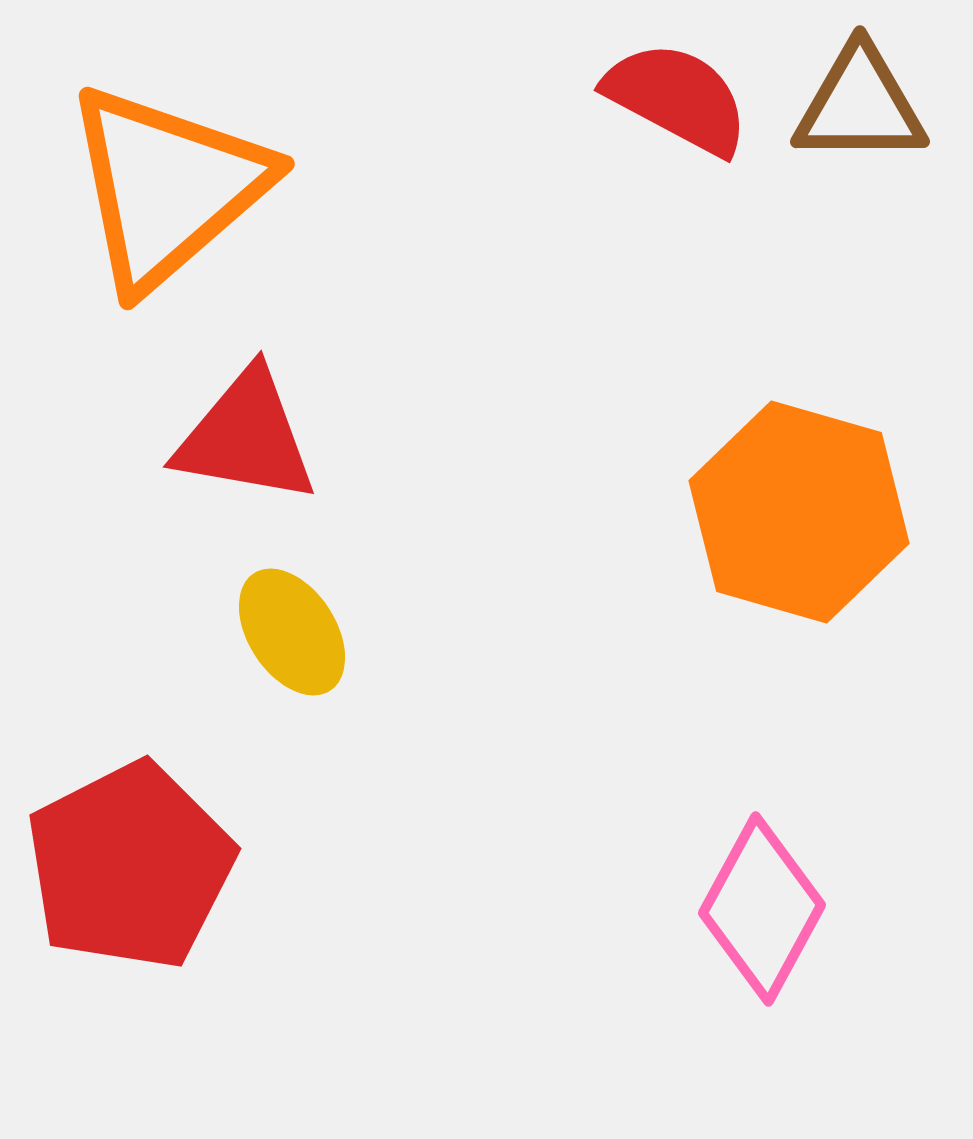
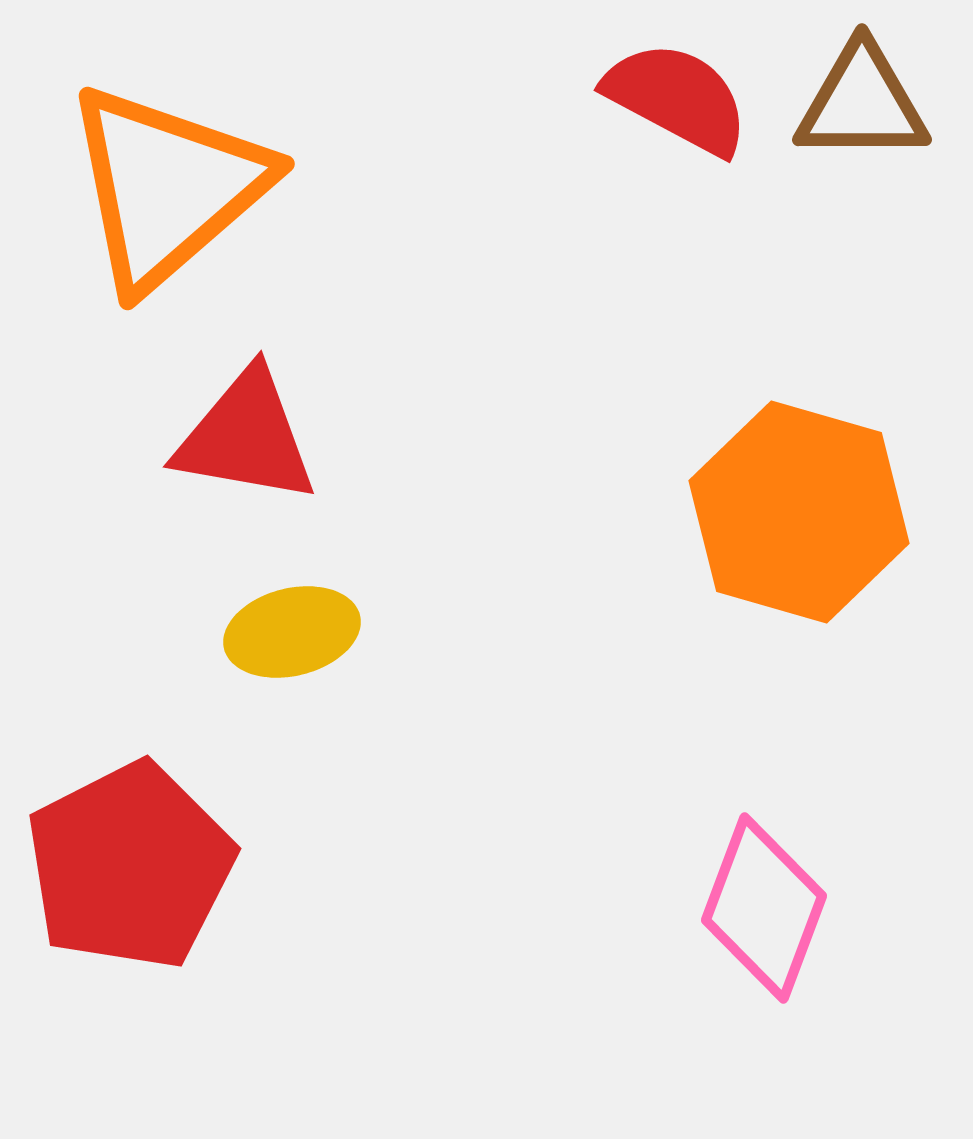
brown triangle: moved 2 px right, 2 px up
yellow ellipse: rotated 71 degrees counterclockwise
pink diamond: moved 2 px right, 1 px up; rotated 8 degrees counterclockwise
